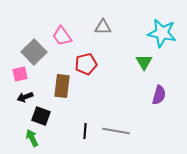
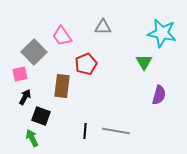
red pentagon: rotated 10 degrees counterclockwise
black arrow: rotated 140 degrees clockwise
